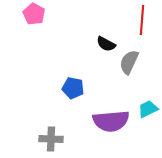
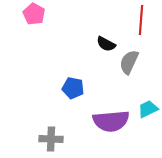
red line: moved 1 px left
